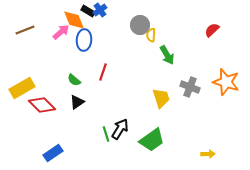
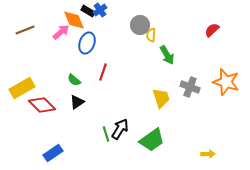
blue ellipse: moved 3 px right, 3 px down; rotated 15 degrees clockwise
